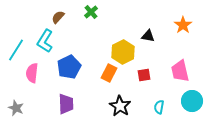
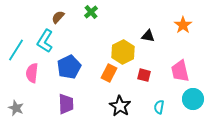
red square: rotated 24 degrees clockwise
cyan circle: moved 1 px right, 2 px up
